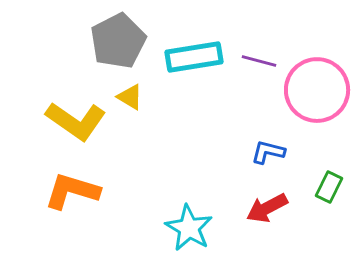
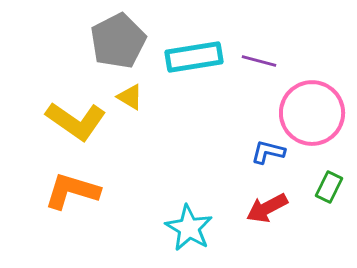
pink circle: moved 5 px left, 23 px down
